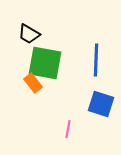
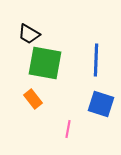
orange rectangle: moved 16 px down
